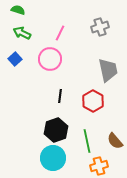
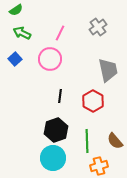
green semicircle: moved 2 px left; rotated 128 degrees clockwise
gray cross: moved 2 px left; rotated 18 degrees counterclockwise
green line: rotated 10 degrees clockwise
